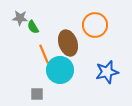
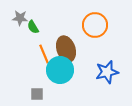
brown ellipse: moved 2 px left, 6 px down
